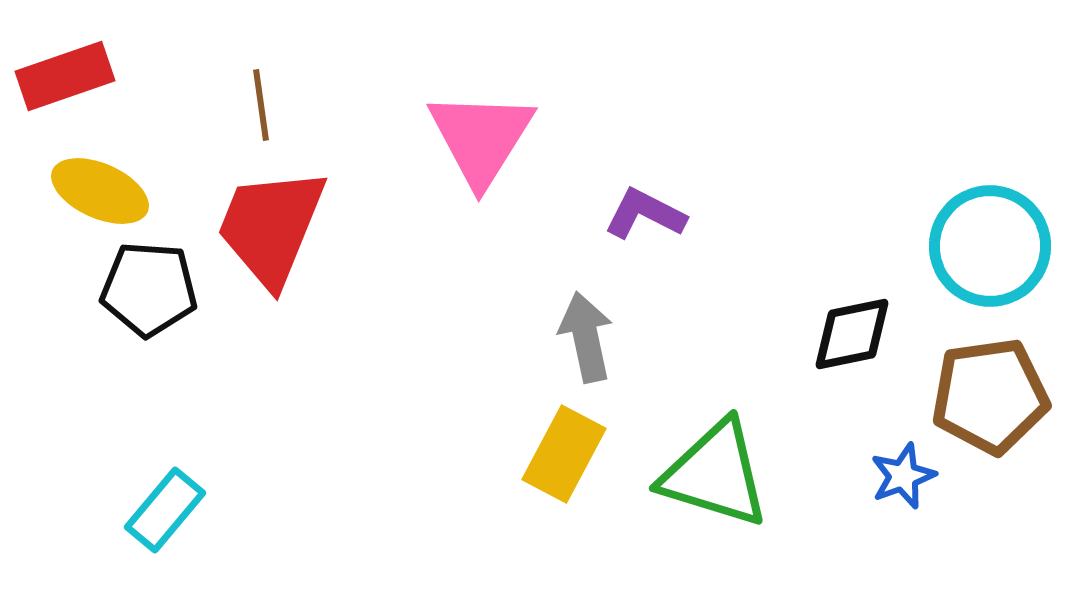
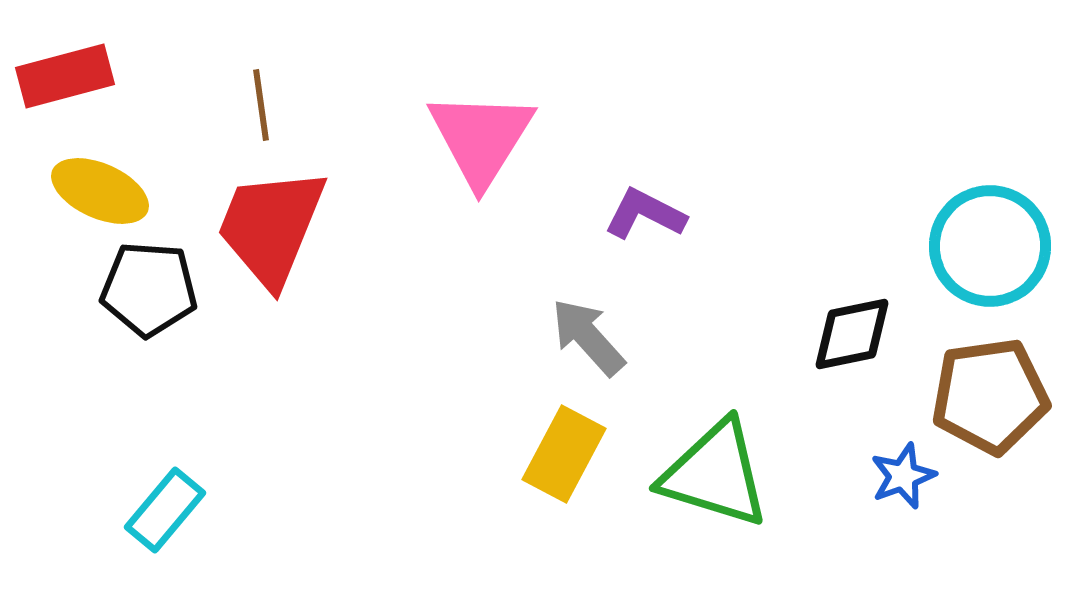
red rectangle: rotated 4 degrees clockwise
gray arrow: moved 2 px right; rotated 30 degrees counterclockwise
